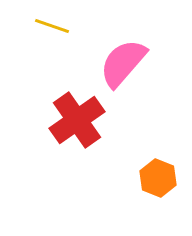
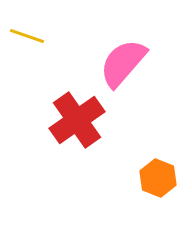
yellow line: moved 25 px left, 10 px down
